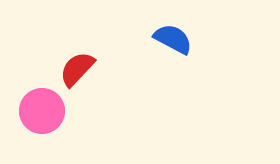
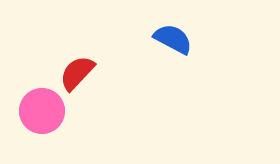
red semicircle: moved 4 px down
